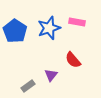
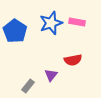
blue star: moved 2 px right, 5 px up
red semicircle: rotated 60 degrees counterclockwise
gray rectangle: rotated 16 degrees counterclockwise
